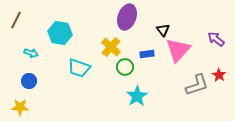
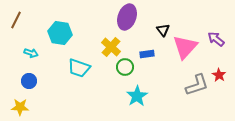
pink triangle: moved 7 px right, 3 px up
